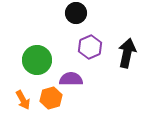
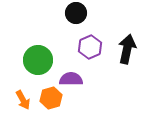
black arrow: moved 4 px up
green circle: moved 1 px right
